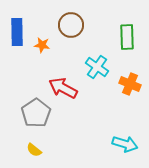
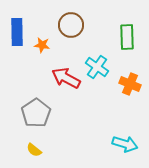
red arrow: moved 3 px right, 10 px up
